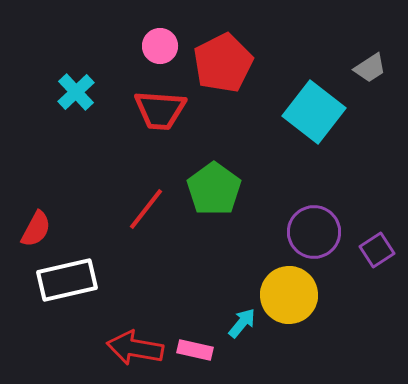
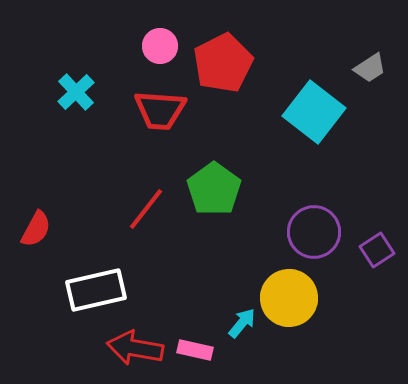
white rectangle: moved 29 px right, 10 px down
yellow circle: moved 3 px down
